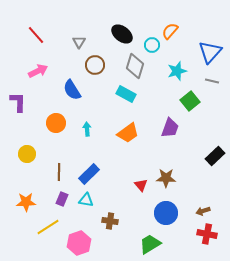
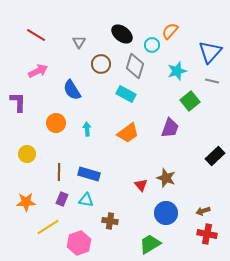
red line: rotated 18 degrees counterclockwise
brown circle: moved 6 px right, 1 px up
blue rectangle: rotated 60 degrees clockwise
brown star: rotated 18 degrees clockwise
